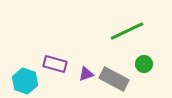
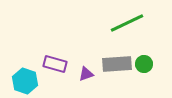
green line: moved 8 px up
gray rectangle: moved 3 px right, 15 px up; rotated 32 degrees counterclockwise
